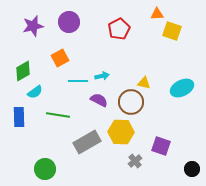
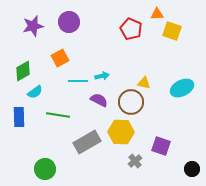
red pentagon: moved 12 px right; rotated 20 degrees counterclockwise
